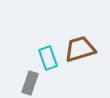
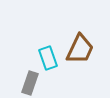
brown trapezoid: rotated 132 degrees clockwise
